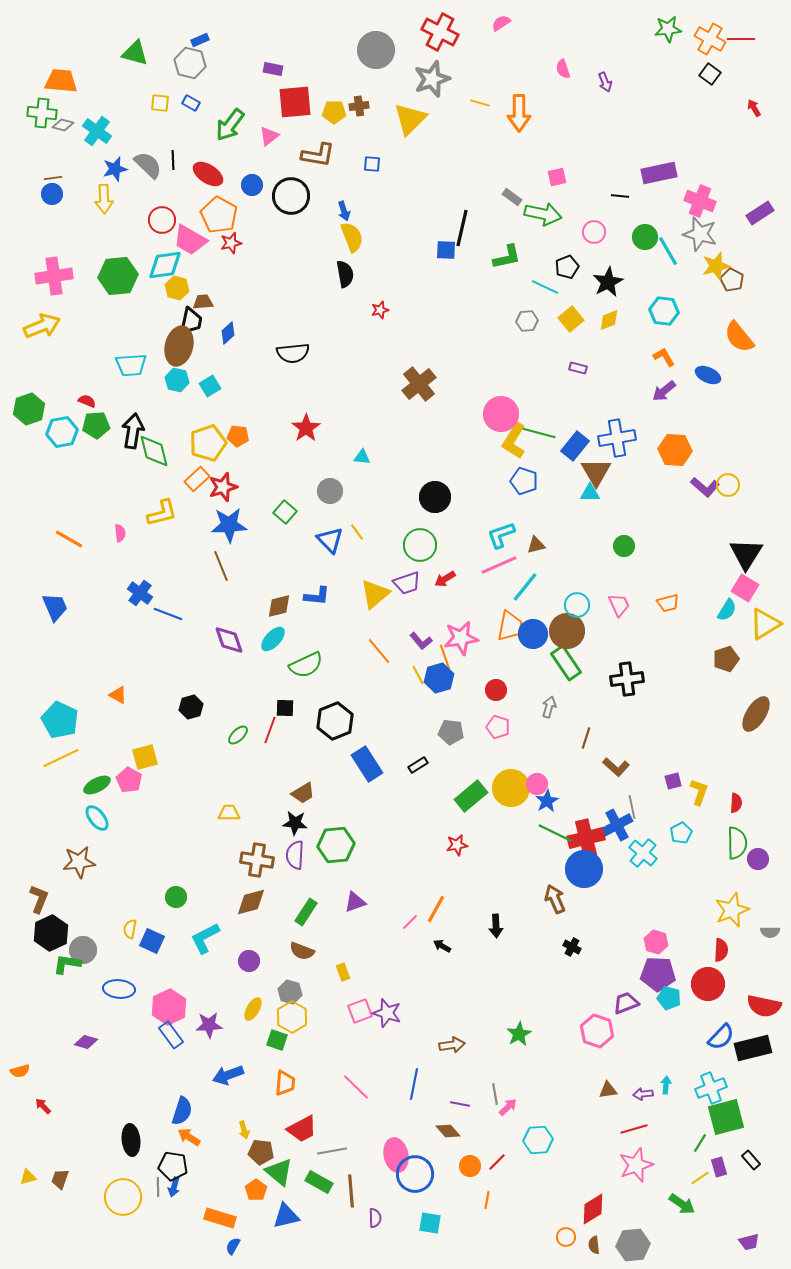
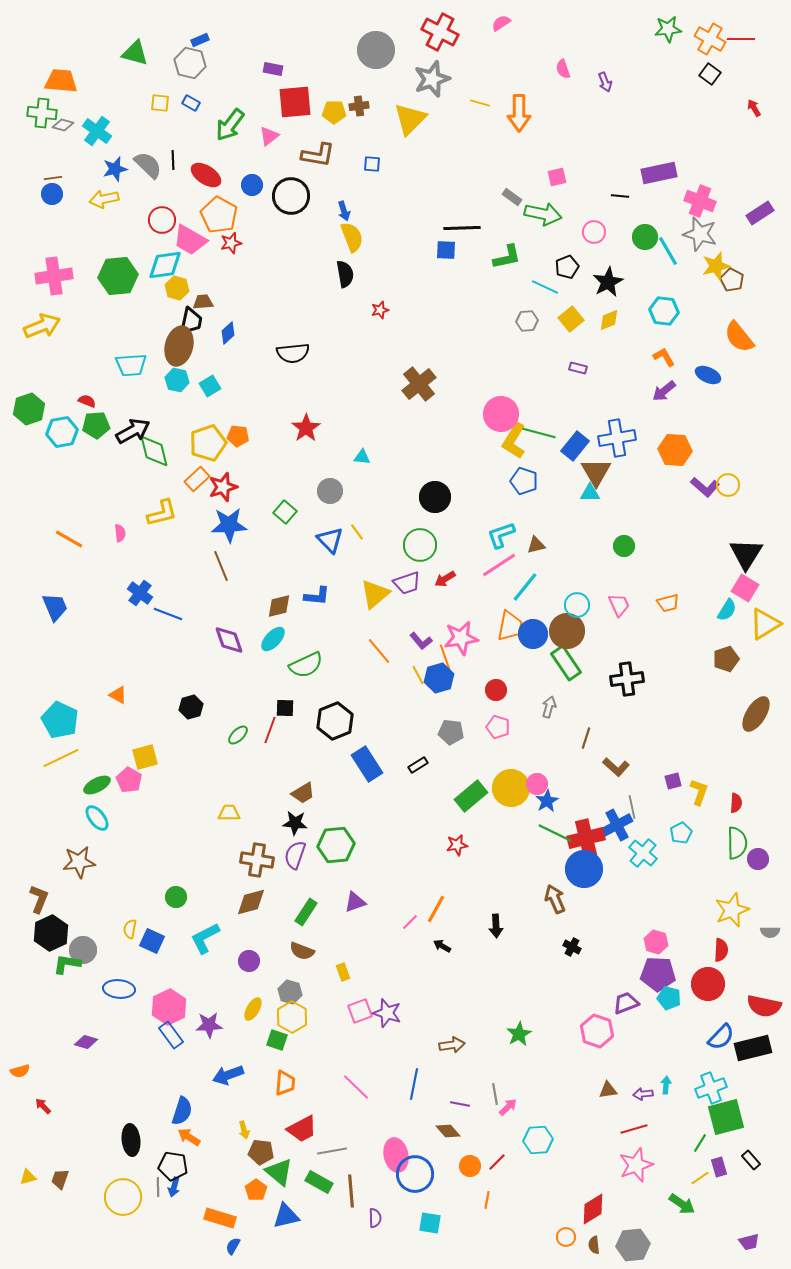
red ellipse at (208, 174): moved 2 px left, 1 px down
yellow arrow at (104, 199): rotated 80 degrees clockwise
black line at (462, 228): rotated 75 degrees clockwise
black arrow at (133, 431): rotated 52 degrees clockwise
pink line at (499, 565): rotated 9 degrees counterclockwise
purple semicircle at (295, 855): rotated 16 degrees clockwise
